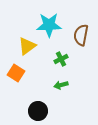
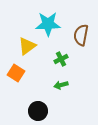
cyan star: moved 1 px left, 1 px up
